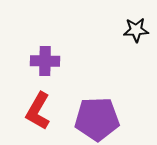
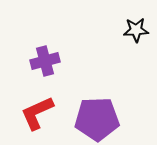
purple cross: rotated 16 degrees counterclockwise
red L-shape: moved 1 px left, 2 px down; rotated 36 degrees clockwise
